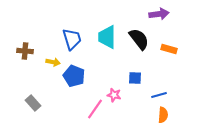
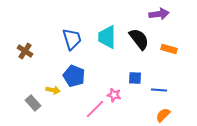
brown cross: rotated 28 degrees clockwise
yellow arrow: moved 28 px down
blue line: moved 5 px up; rotated 21 degrees clockwise
pink line: rotated 10 degrees clockwise
orange semicircle: rotated 140 degrees counterclockwise
